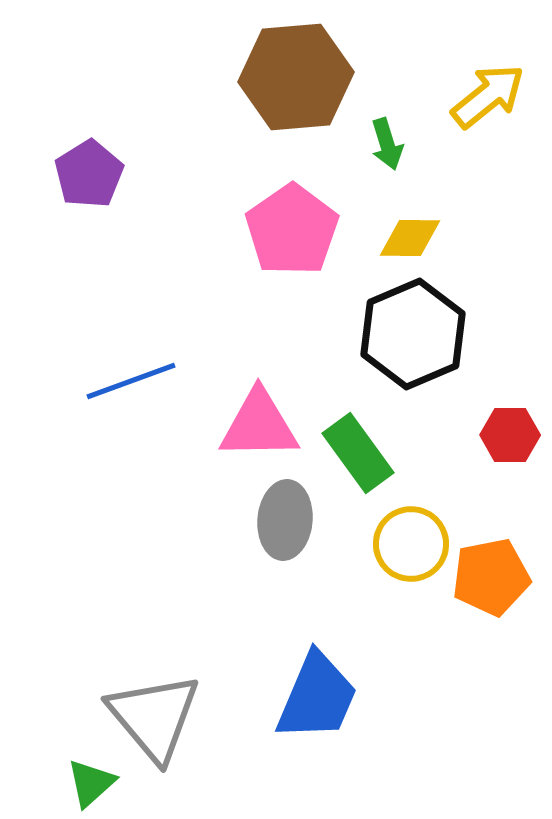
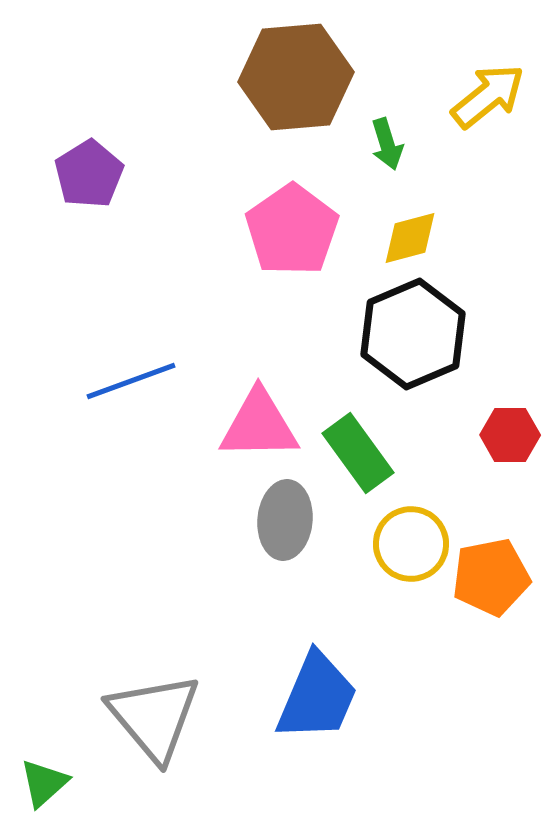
yellow diamond: rotated 16 degrees counterclockwise
green triangle: moved 47 px left
